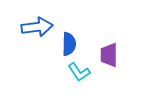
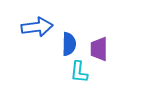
purple trapezoid: moved 10 px left, 6 px up
cyan L-shape: rotated 40 degrees clockwise
